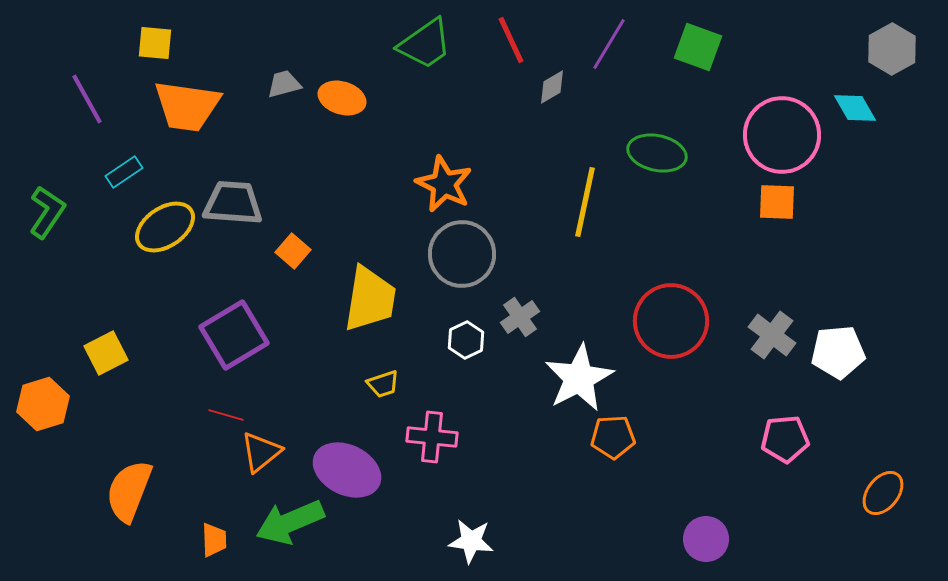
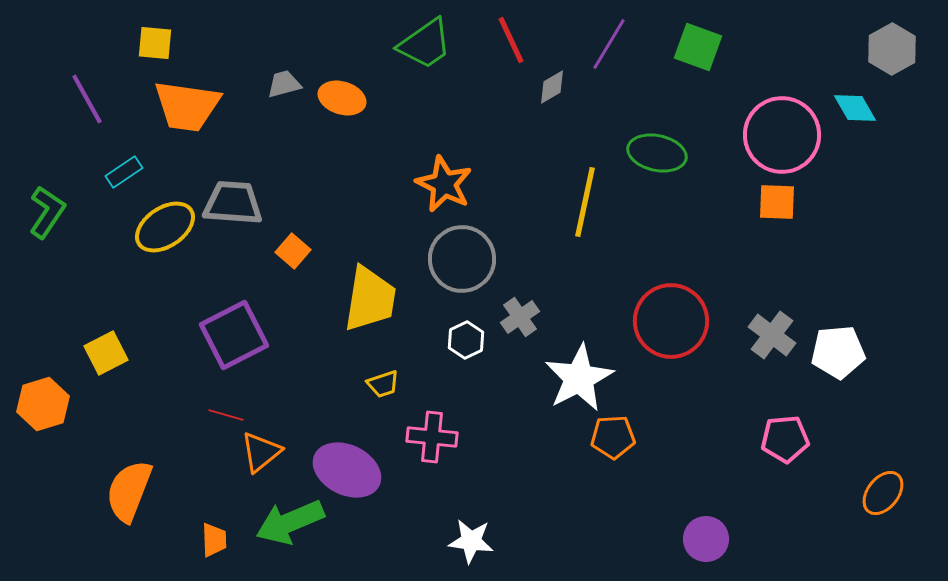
gray circle at (462, 254): moved 5 px down
purple square at (234, 335): rotated 4 degrees clockwise
